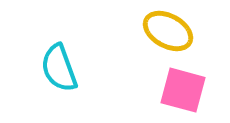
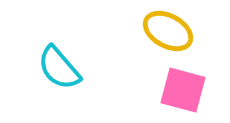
cyan semicircle: rotated 21 degrees counterclockwise
